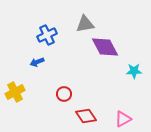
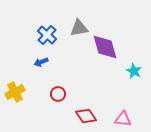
gray triangle: moved 6 px left, 4 px down
blue cross: rotated 24 degrees counterclockwise
purple diamond: rotated 12 degrees clockwise
blue arrow: moved 4 px right
cyan star: rotated 28 degrees clockwise
red circle: moved 6 px left
pink triangle: rotated 36 degrees clockwise
